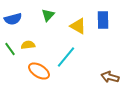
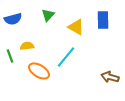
yellow triangle: moved 2 px left, 1 px down
yellow semicircle: moved 1 px left, 1 px down
green line: moved 7 px down; rotated 16 degrees clockwise
